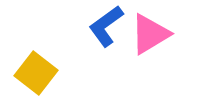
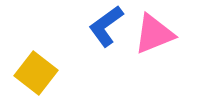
pink triangle: moved 4 px right; rotated 9 degrees clockwise
